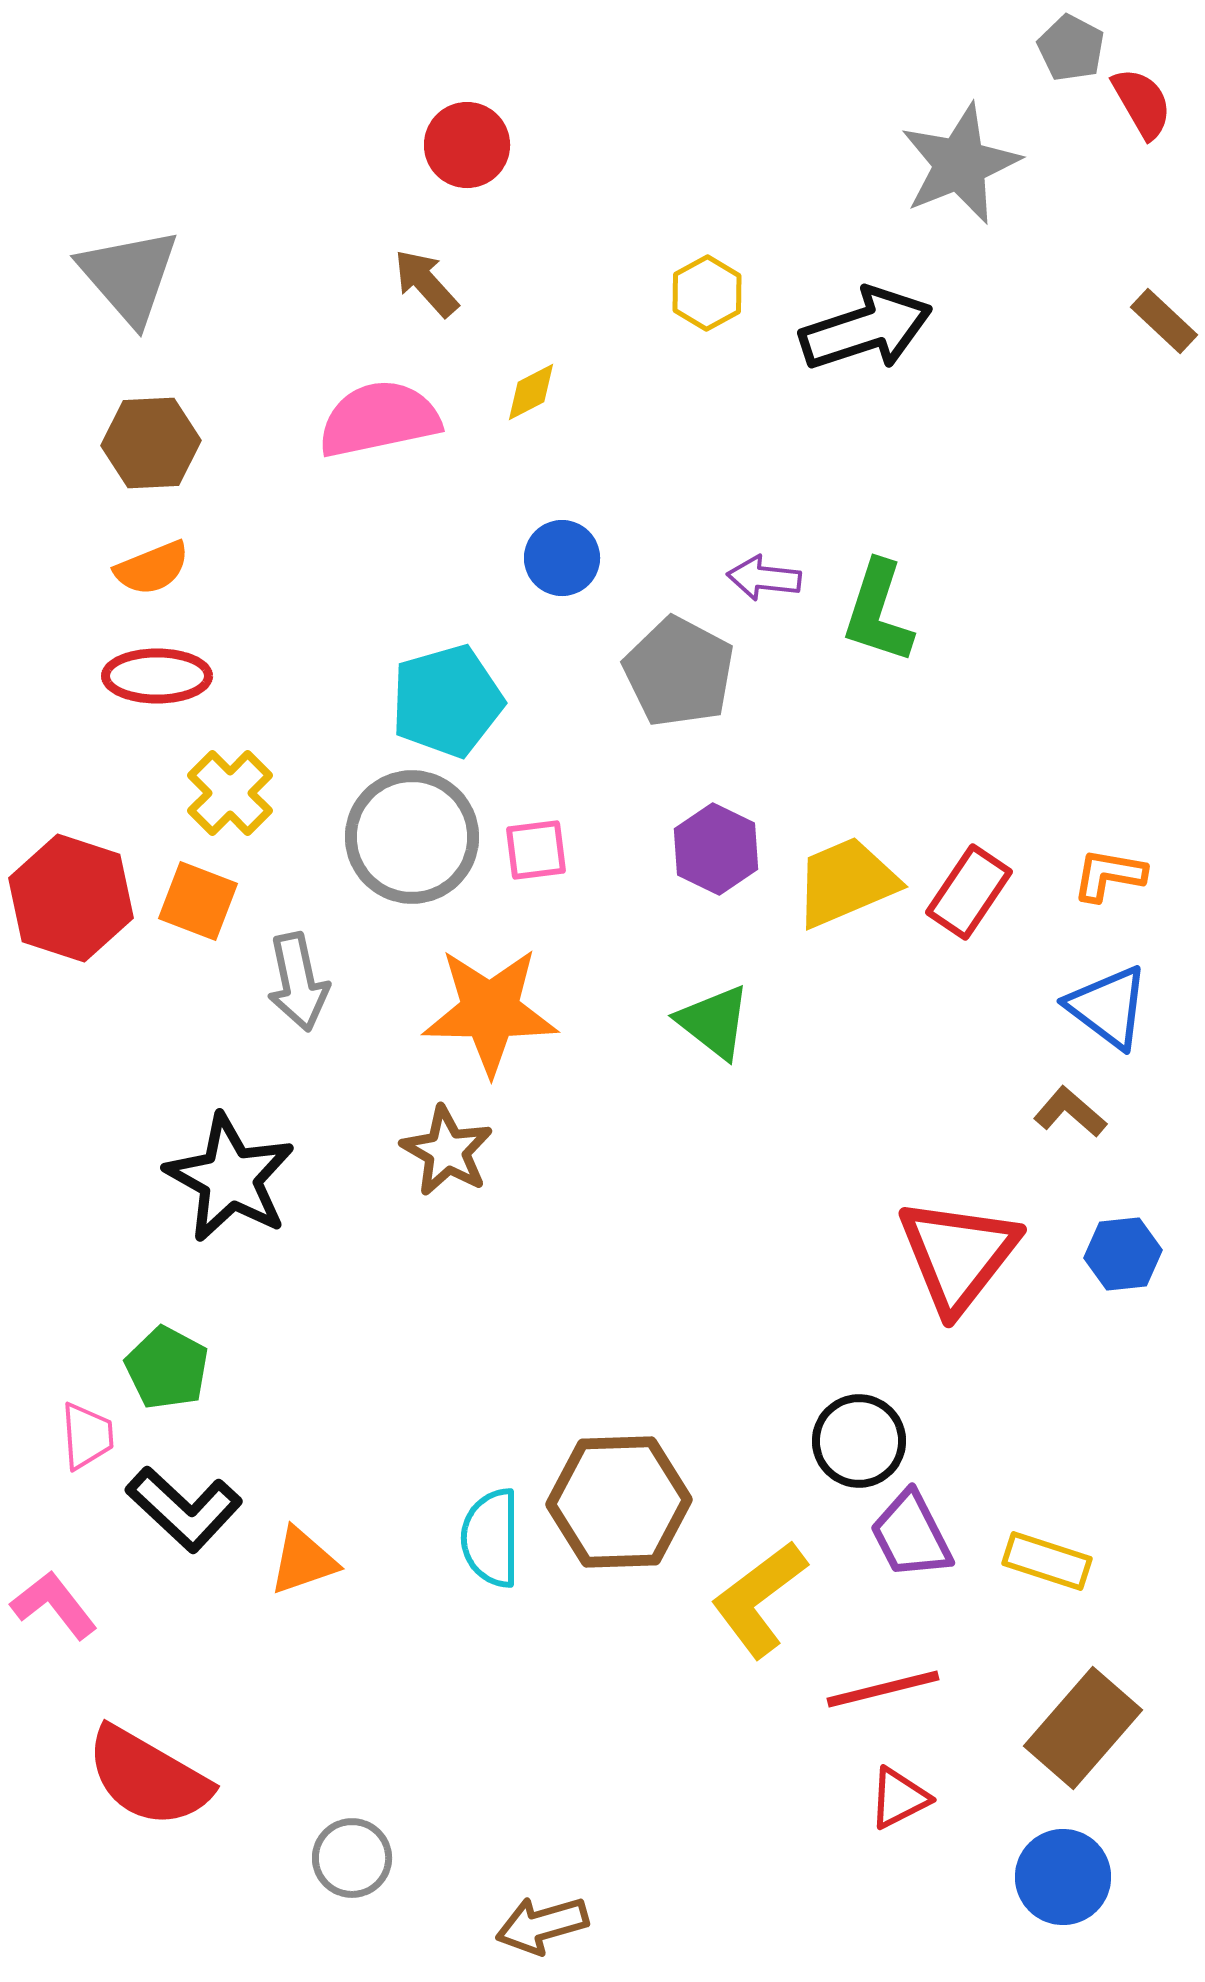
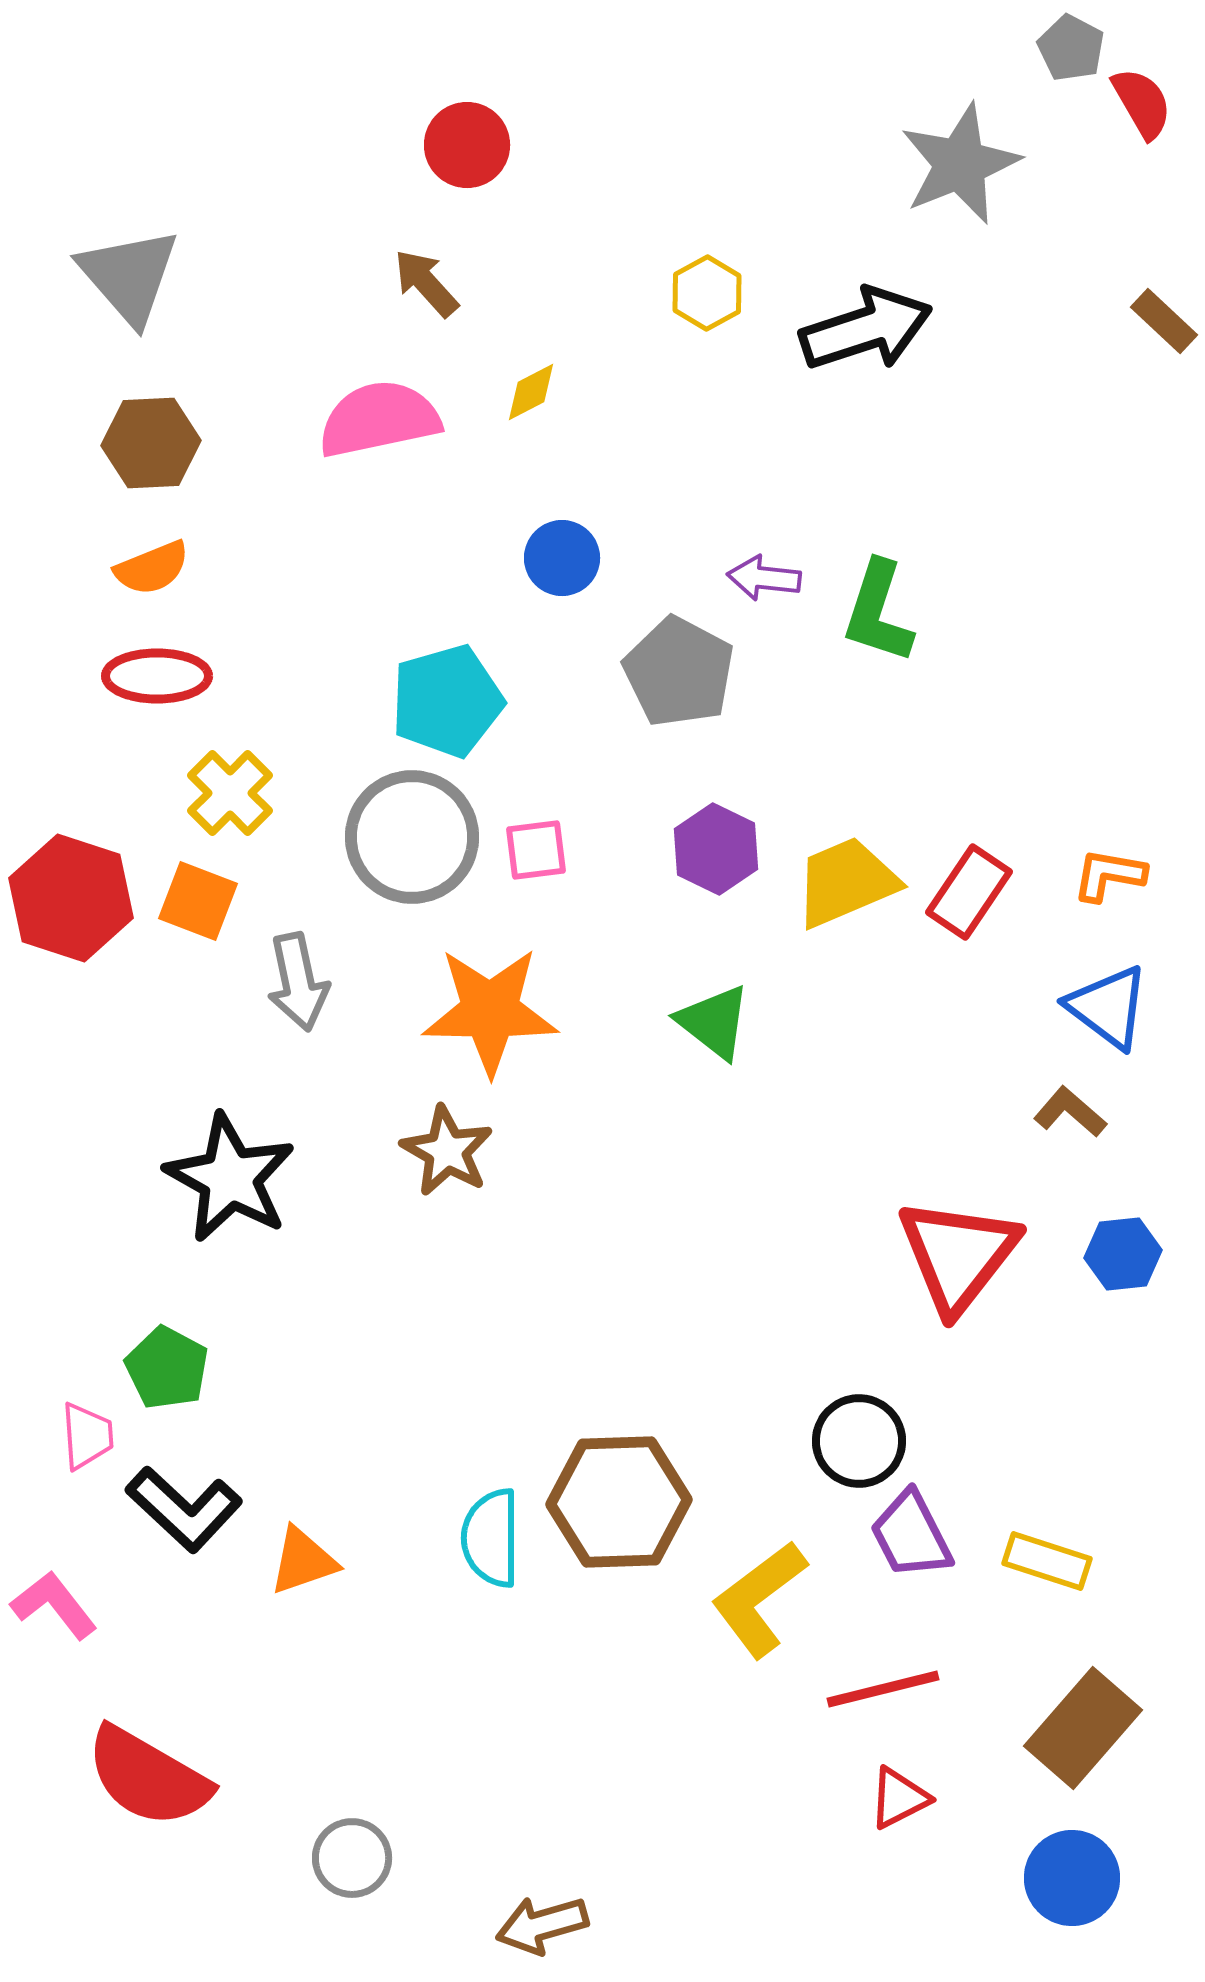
blue circle at (1063, 1877): moved 9 px right, 1 px down
